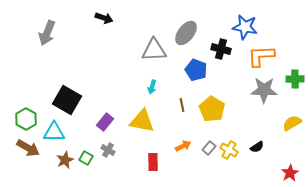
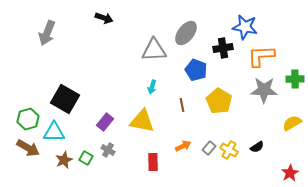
black cross: moved 2 px right, 1 px up; rotated 24 degrees counterclockwise
black square: moved 2 px left, 1 px up
yellow pentagon: moved 7 px right, 8 px up
green hexagon: moved 2 px right; rotated 15 degrees clockwise
brown star: moved 1 px left
